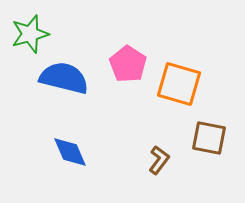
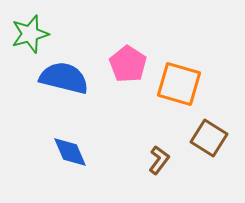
brown square: rotated 21 degrees clockwise
